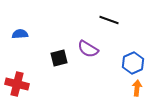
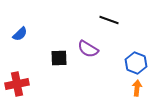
blue semicircle: rotated 140 degrees clockwise
black square: rotated 12 degrees clockwise
blue hexagon: moved 3 px right; rotated 15 degrees counterclockwise
red cross: rotated 25 degrees counterclockwise
